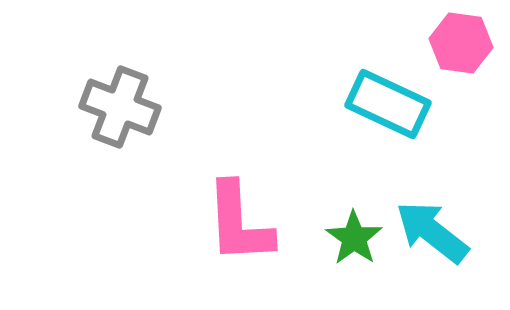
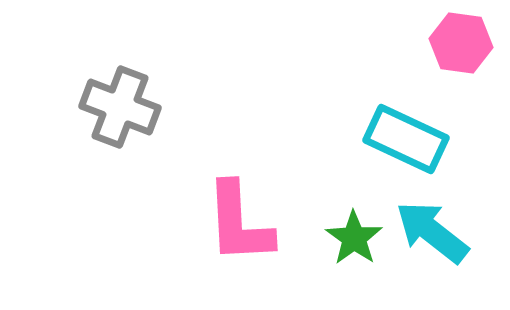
cyan rectangle: moved 18 px right, 35 px down
